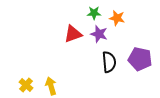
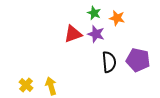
green star: rotated 24 degrees clockwise
purple star: moved 3 px left
purple pentagon: moved 2 px left, 1 px down
